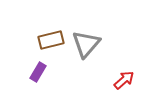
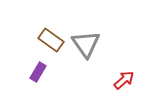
brown rectangle: rotated 50 degrees clockwise
gray triangle: rotated 16 degrees counterclockwise
